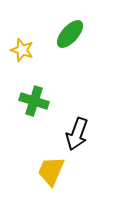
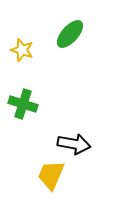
green cross: moved 11 px left, 3 px down
black arrow: moved 3 px left, 10 px down; rotated 100 degrees counterclockwise
yellow trapezoid: moved 4 px down
